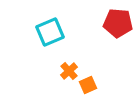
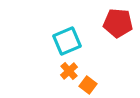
cyan square: moved 17 px right, 9 px down
orange square: rotated 30 degrees counterclockwise
